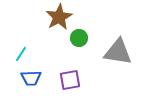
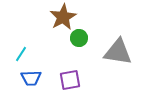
brown star: moved 4 px right
